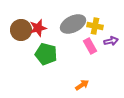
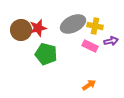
pink rectangle: rotated 35 degrees counterclockwise
orange arrow: moved 7 px right
